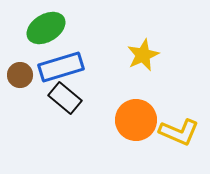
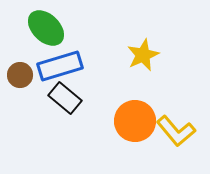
green ellipse: rotated 75 degrees clockwise
blue rectangle: moved 1 px left, 1 px up
orange circle: moved 1 px left, 1 px down
yellow L-shape: moved 3 px left, 1 px up; rotated 27 degrees clockwise
